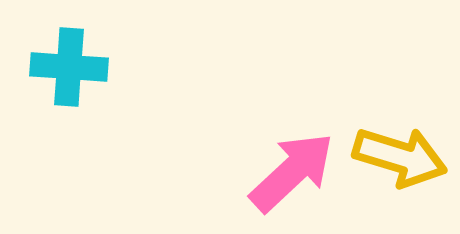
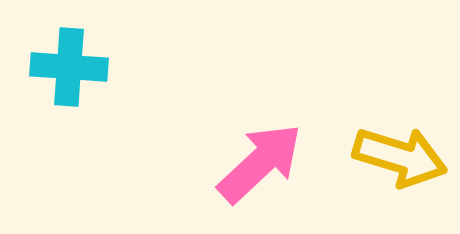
pink arrow: moved 32 px left, 9 px up
